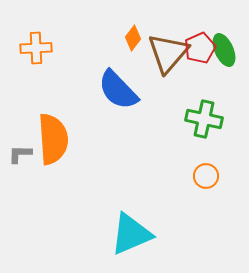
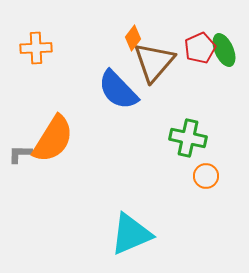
brown triangle: moved 14 px left, 9 px down
green cross: moved 16 px left, 19 px down
orange semicircle: rotated 36 degrees clockwise
